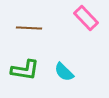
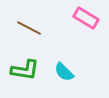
pink rectangle: rotated 15 degrees counterclockwise
brown line: rotated 25 degrees clockwise
